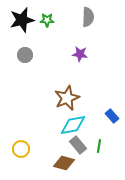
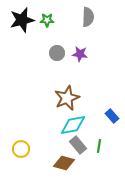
gray circle: moved 32 px right, 2 px up
